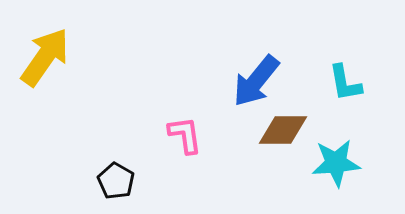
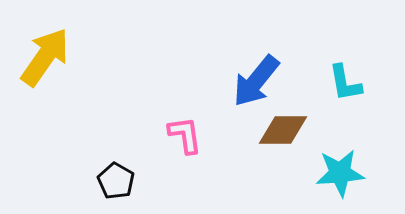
cyan star: moved 4 px right, 10 px down
